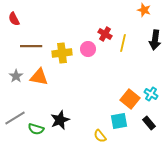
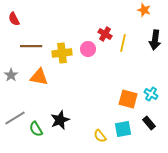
gray star: moved 5 px left, 1 px up
orange square: moved 2 px left; rotated 24 degrees counterclockwise
cyan square: moved 4 px right, 8 px down
green semicircle: rotated 42 degrees clockwise
